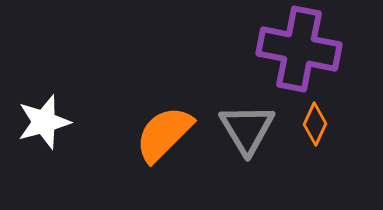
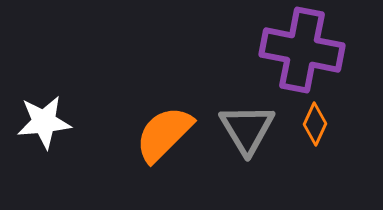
purple cross: moved 3 px right, 1 px down
white star: rotated 10 degrees clockwise
